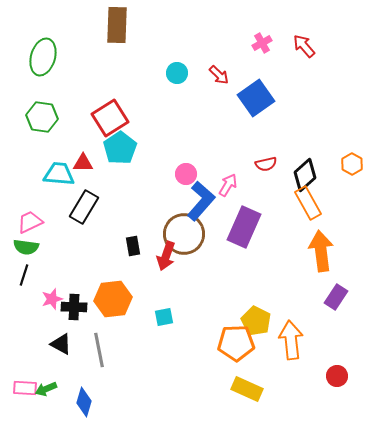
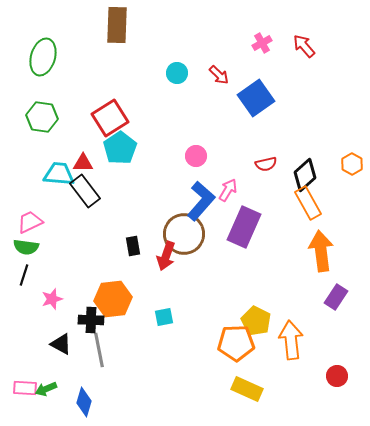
pink circle at (186, 174): moved 10 px right, 18 px up
pink arrow at (228, 185): moved 5 px down
black rectangle at (84, 207): moved 1 px right, 16 px up; rotated 68 degrees counterclockwise
black cross at (74, 307): moved 17 px right, 13 px down
